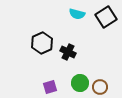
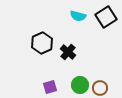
cyan semicircle: moved 1 px right, 2 px down
black cross: rotated 14 degrees clockwise
green circle: moved 2 px down
brown circle: moved 1 px down
